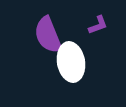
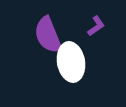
purple L-shape: moved 2 px left, 1 px down; rotated 15 degrees counterclockwise
